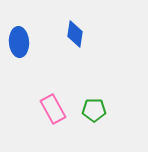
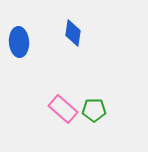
blue diamond: moved 2 px left, 1 px up
pink rectangle: moved 10 px right; rotated 20 degrees counterclockwise
